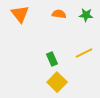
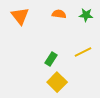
orange triangle: moved 2 px down
yellow line: moved 1 px left, 1 px up
green rectangle: moved 1 px left; rotated 56 degrees clockwise
